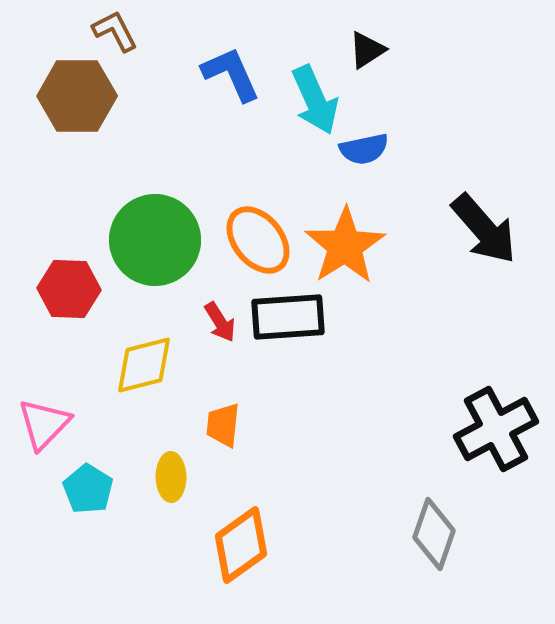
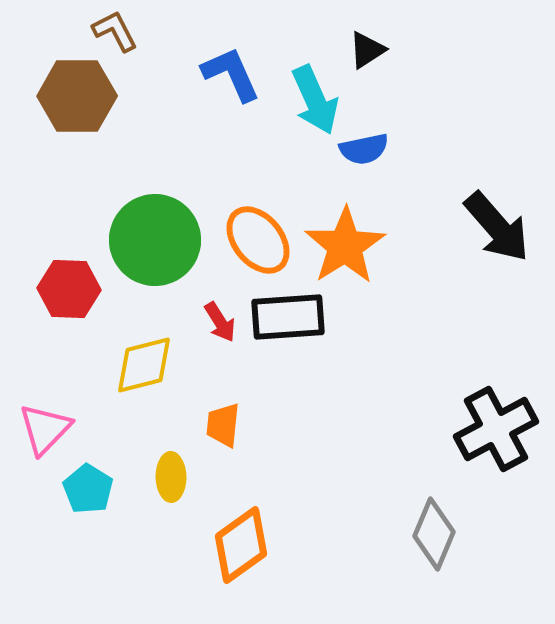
black arrow: moved 13 px right, 2 px up
pink triangle: moved 1 px right, 5 px down
gray diamond: rotated 4 degrees clockwise
